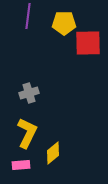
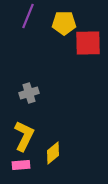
purple line: rotated 15 degrees clockwise
yellow L-shape: moved 3 px left, 3 px down
